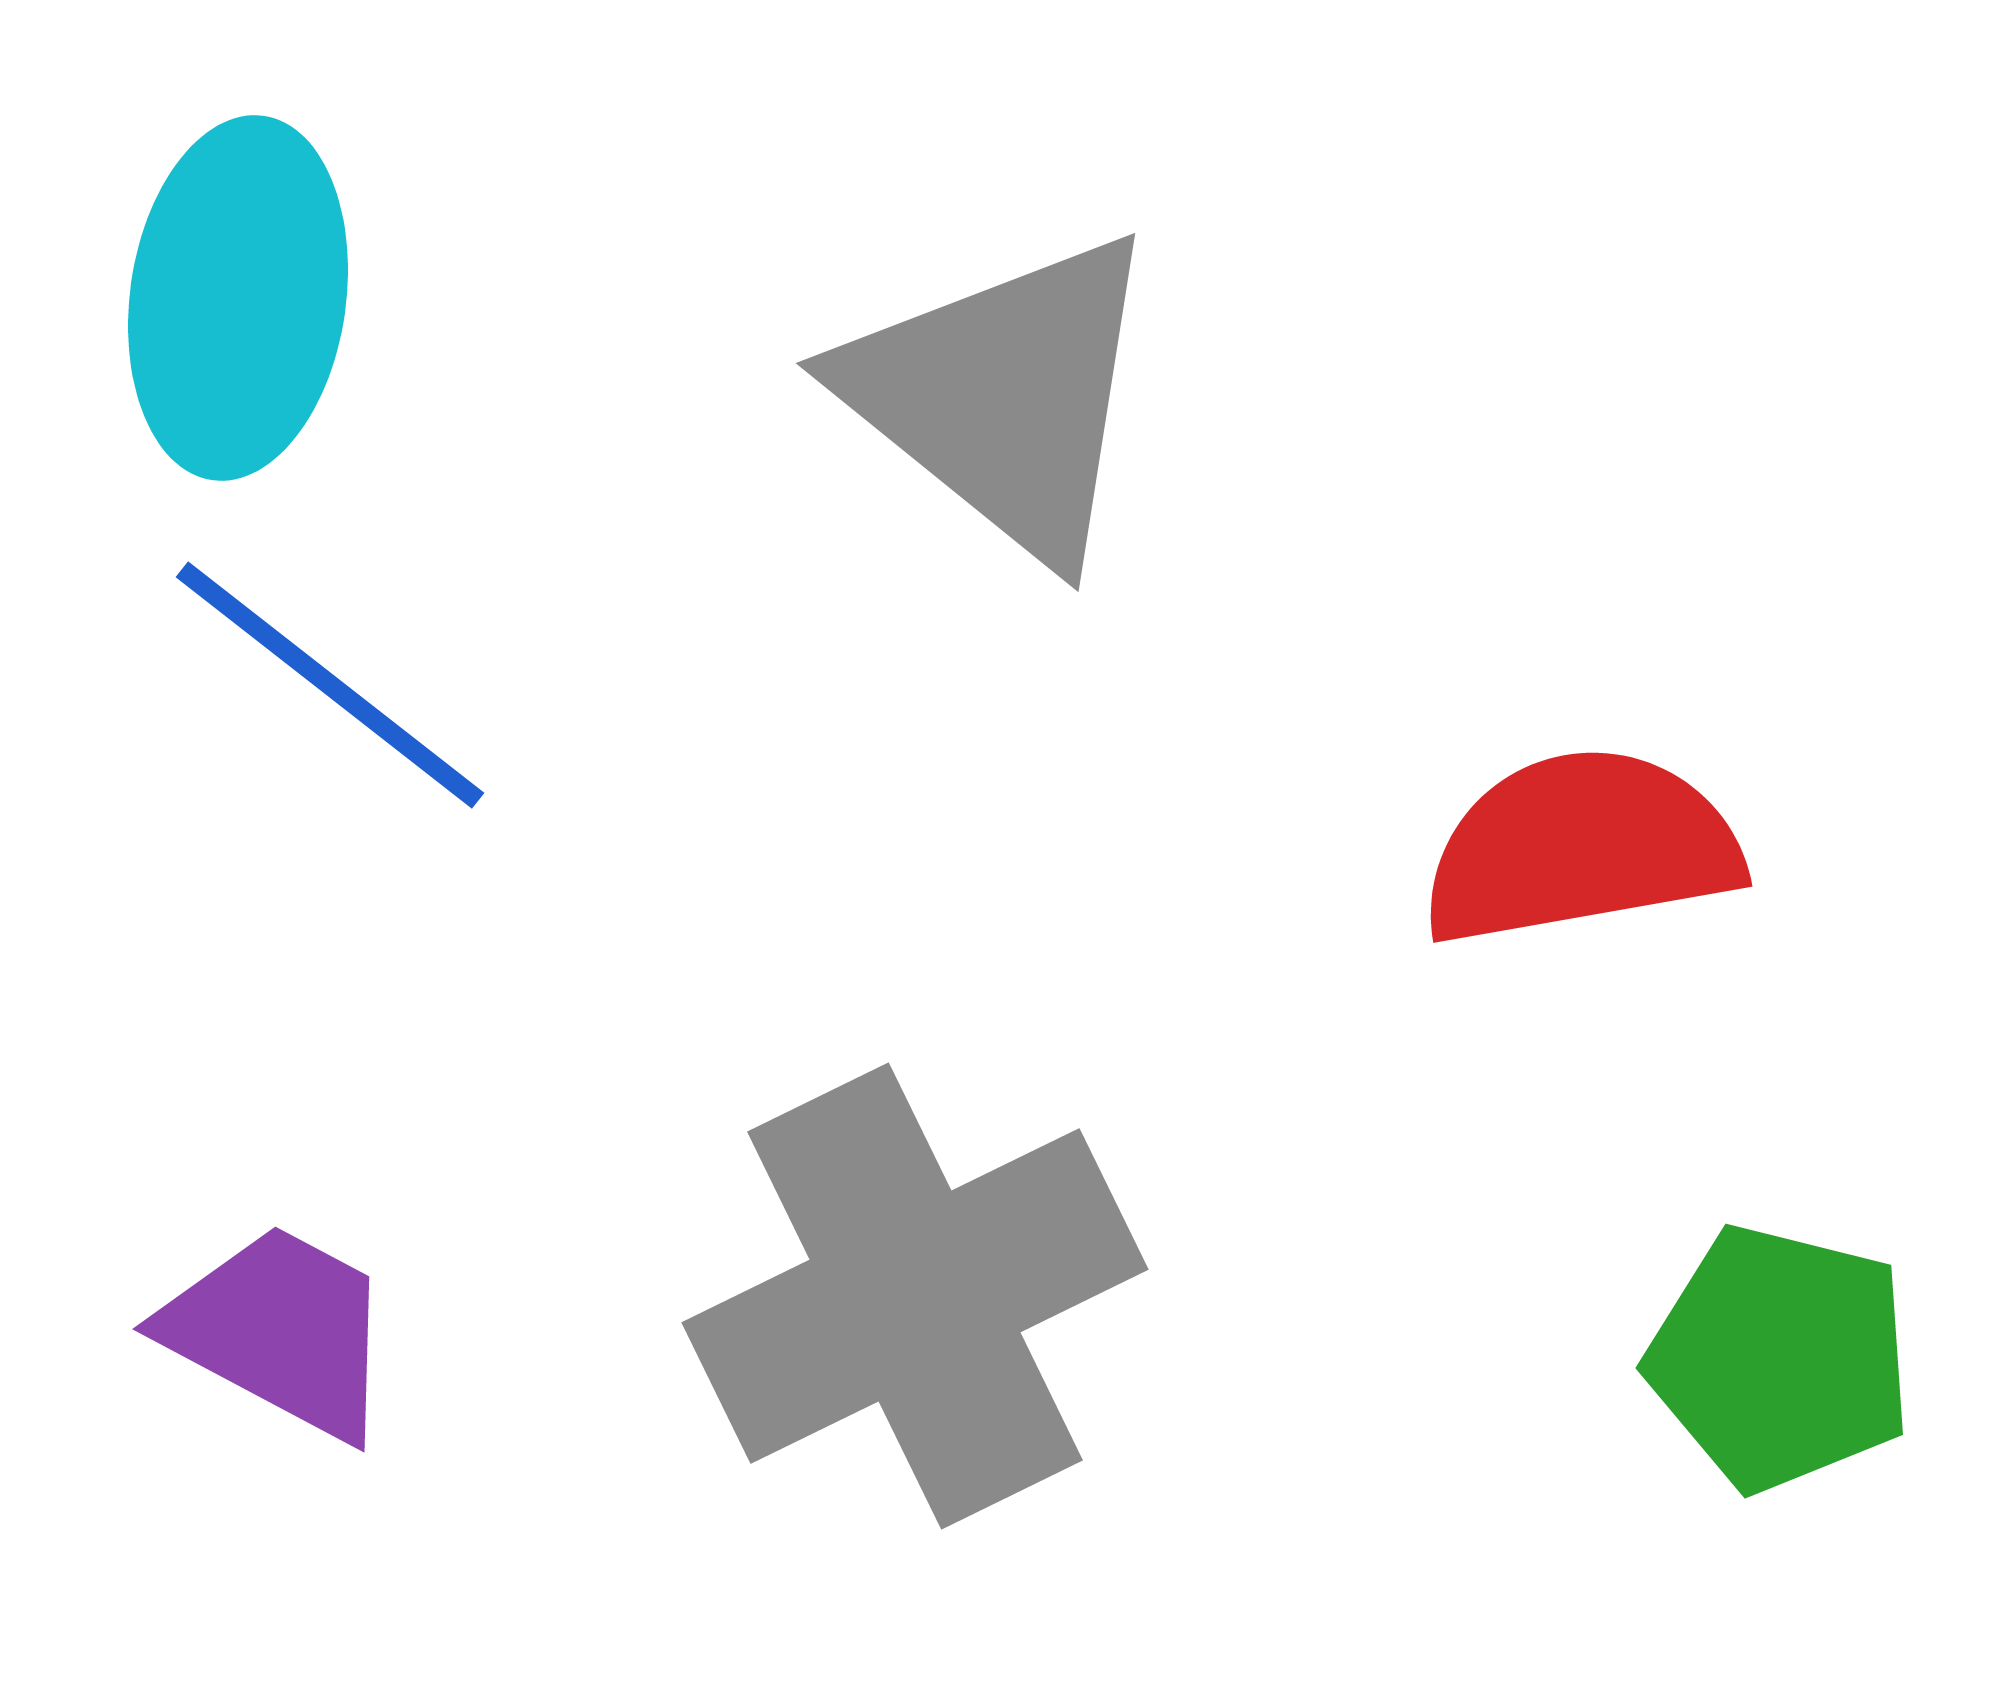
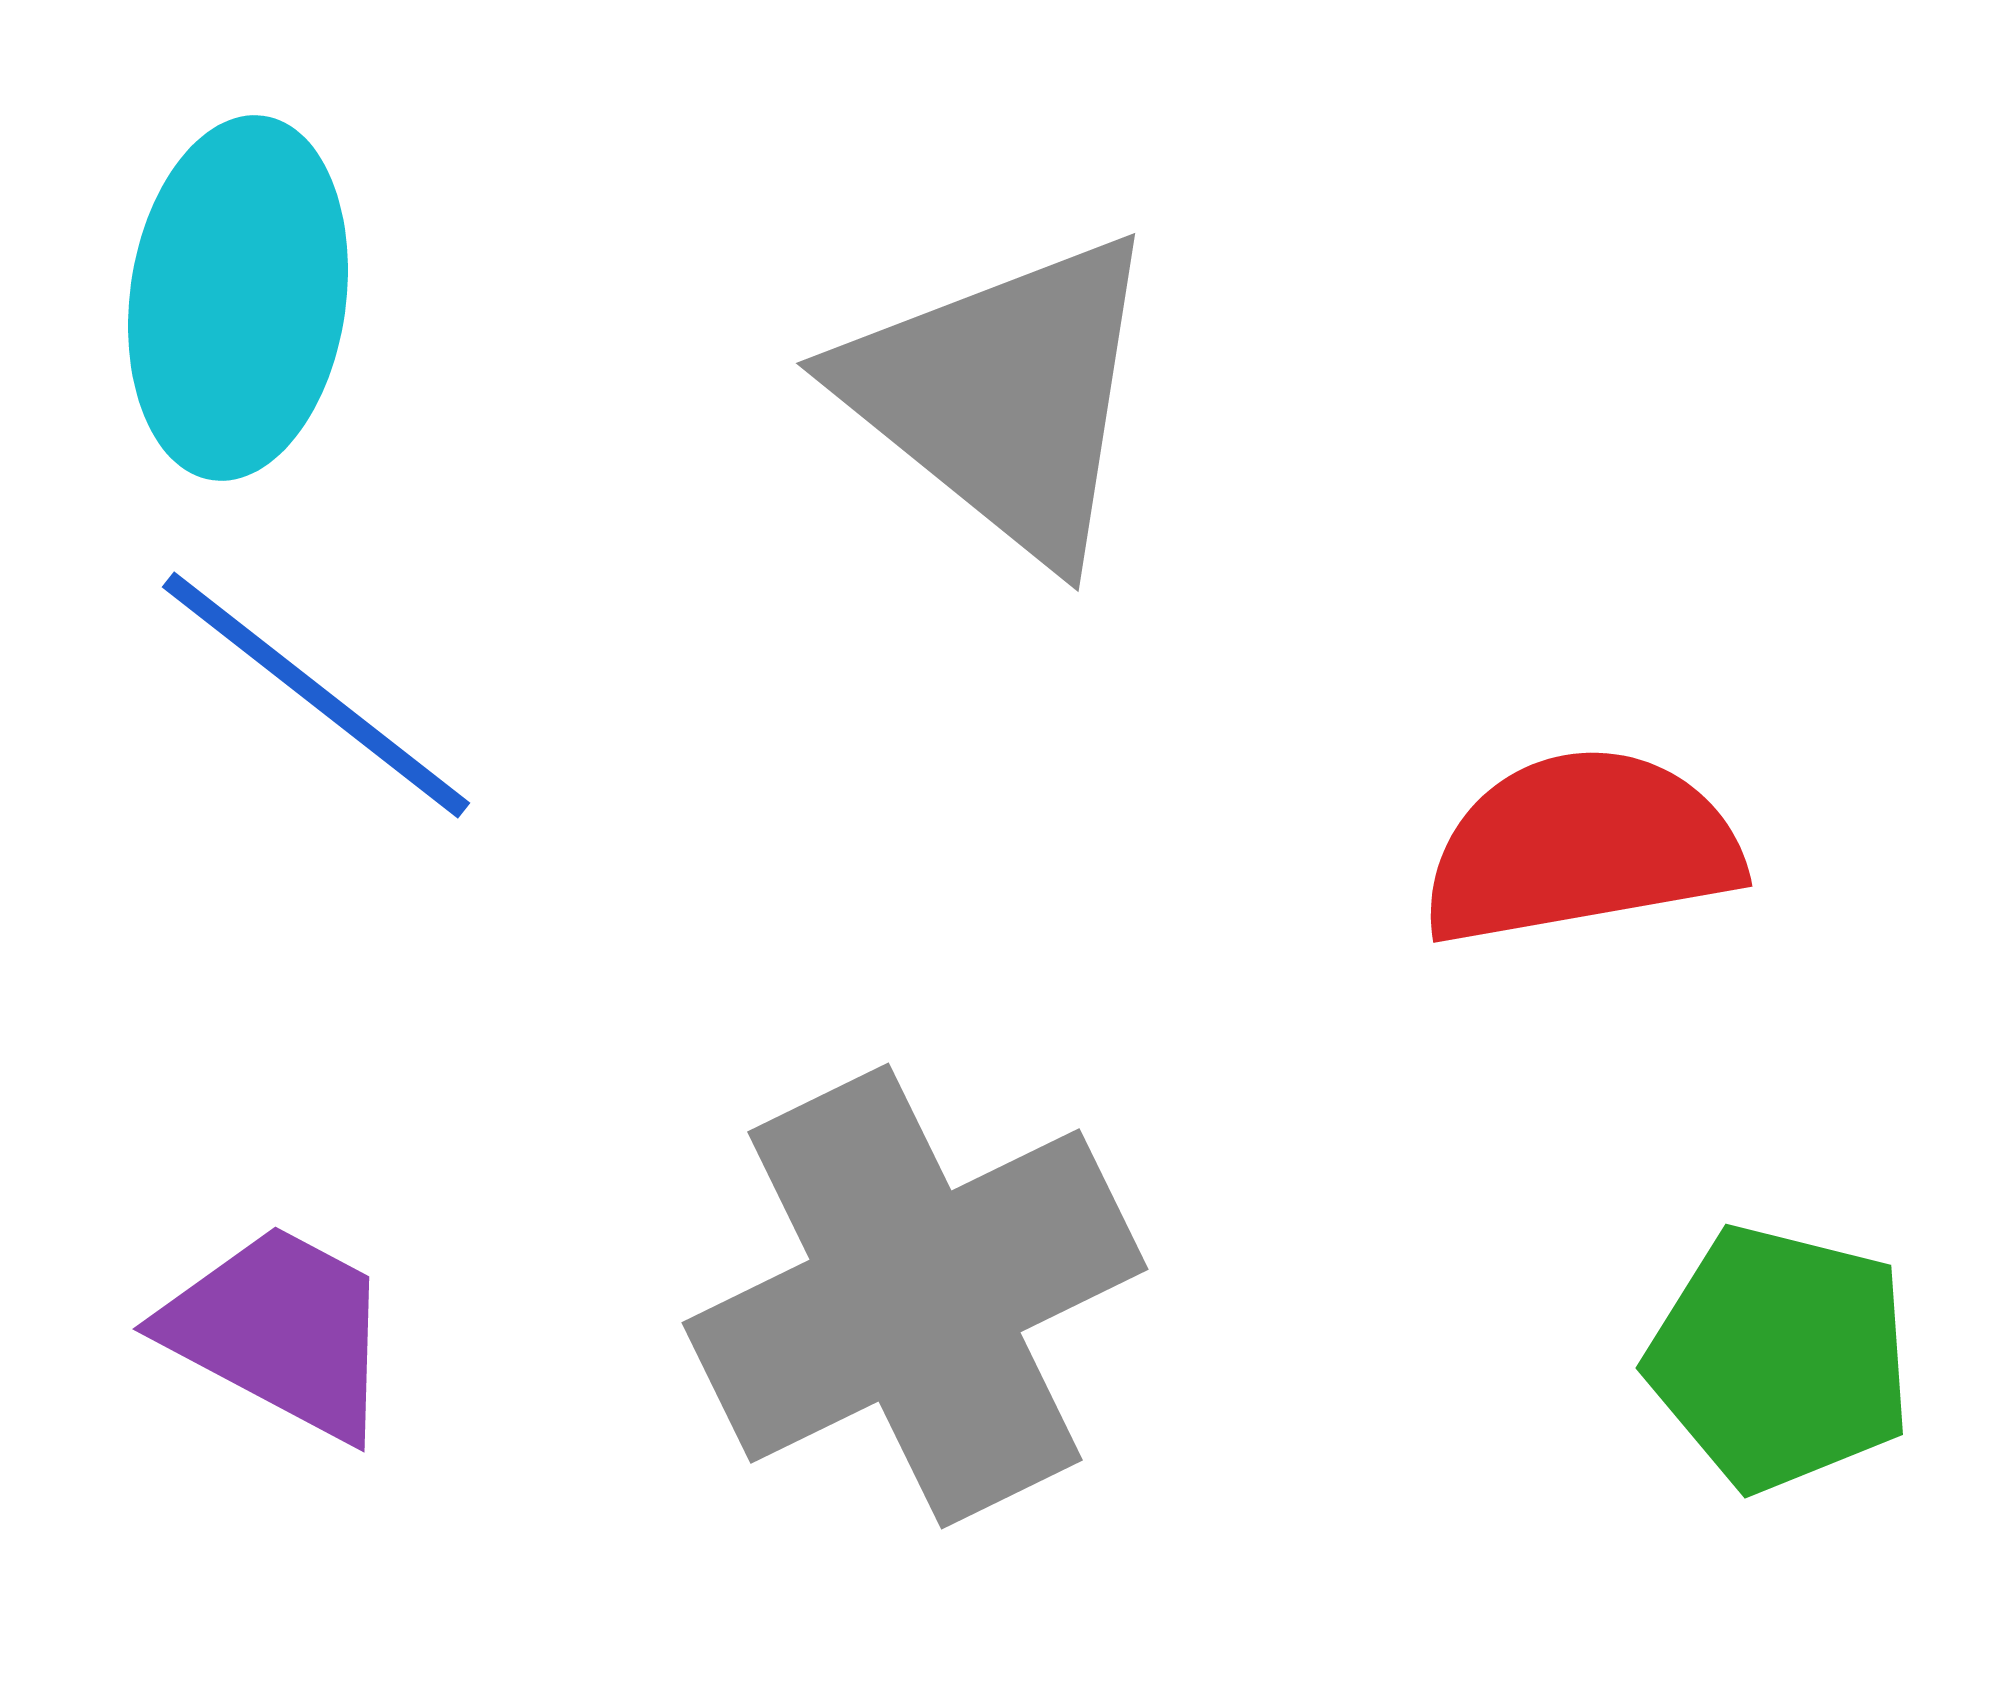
blue line: moved 14 px left, 10 px down
